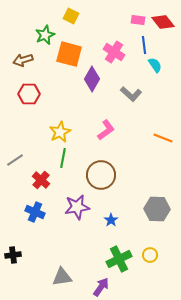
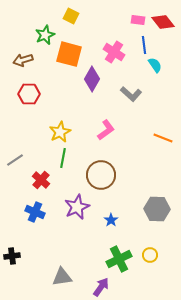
purple star: rotated 15 degrees counterclockwise
black cross: moved 1 px left, 1 px down
